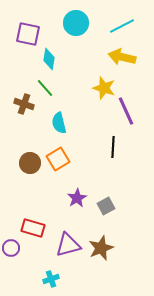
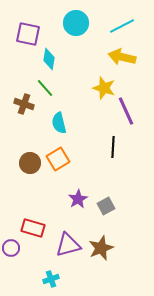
purple star: moved 1 px right, 1 px down
